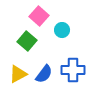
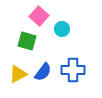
cyan circle: moved 1 px up
green square: rotated 24 degrees counterclockwise
blue semicircle: moved 1 px left, 2 px up
